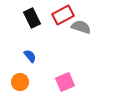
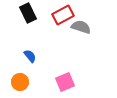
black rectangle: moved 4 px left, 5 px up
